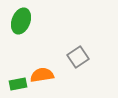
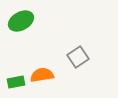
green ellipse: rotated 40 degrees clockwise
green rectangle: moved 2 px left, 2 px up
